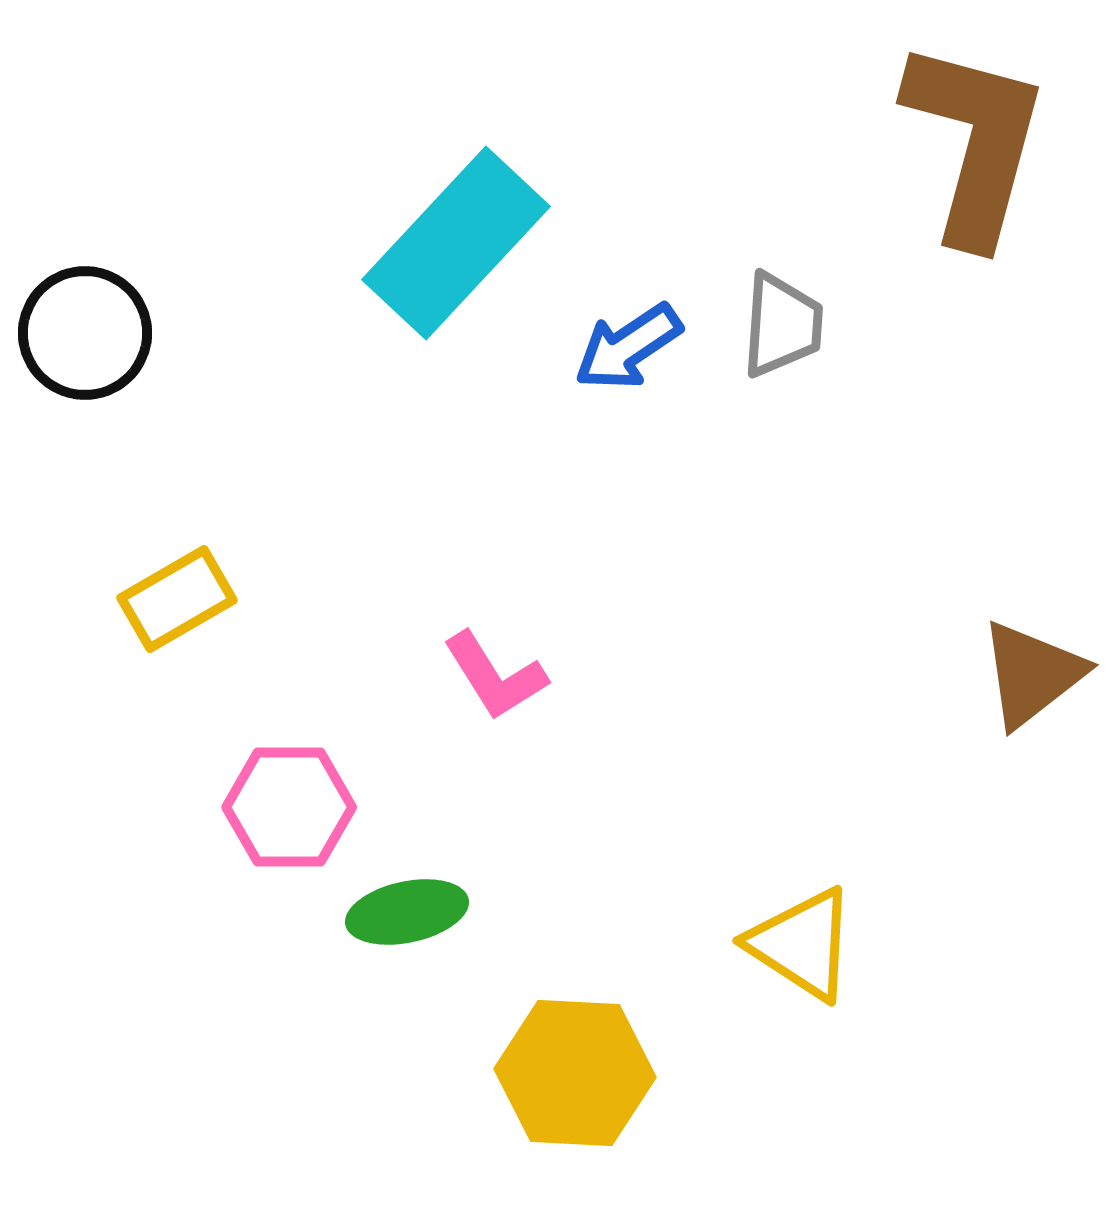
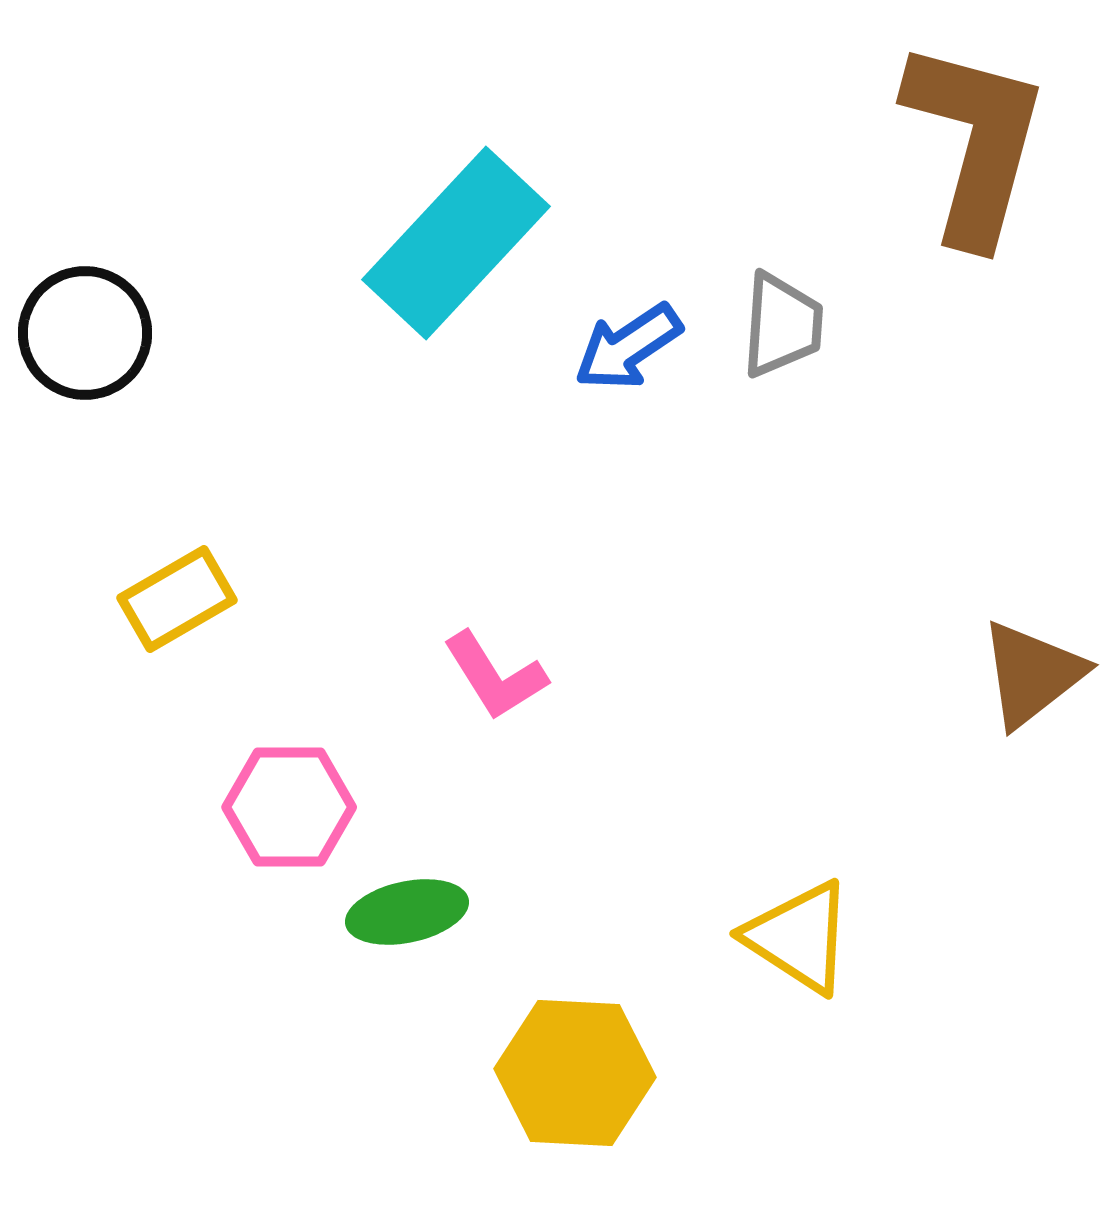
yellow triangle: moved 3 px left, 7 px up
